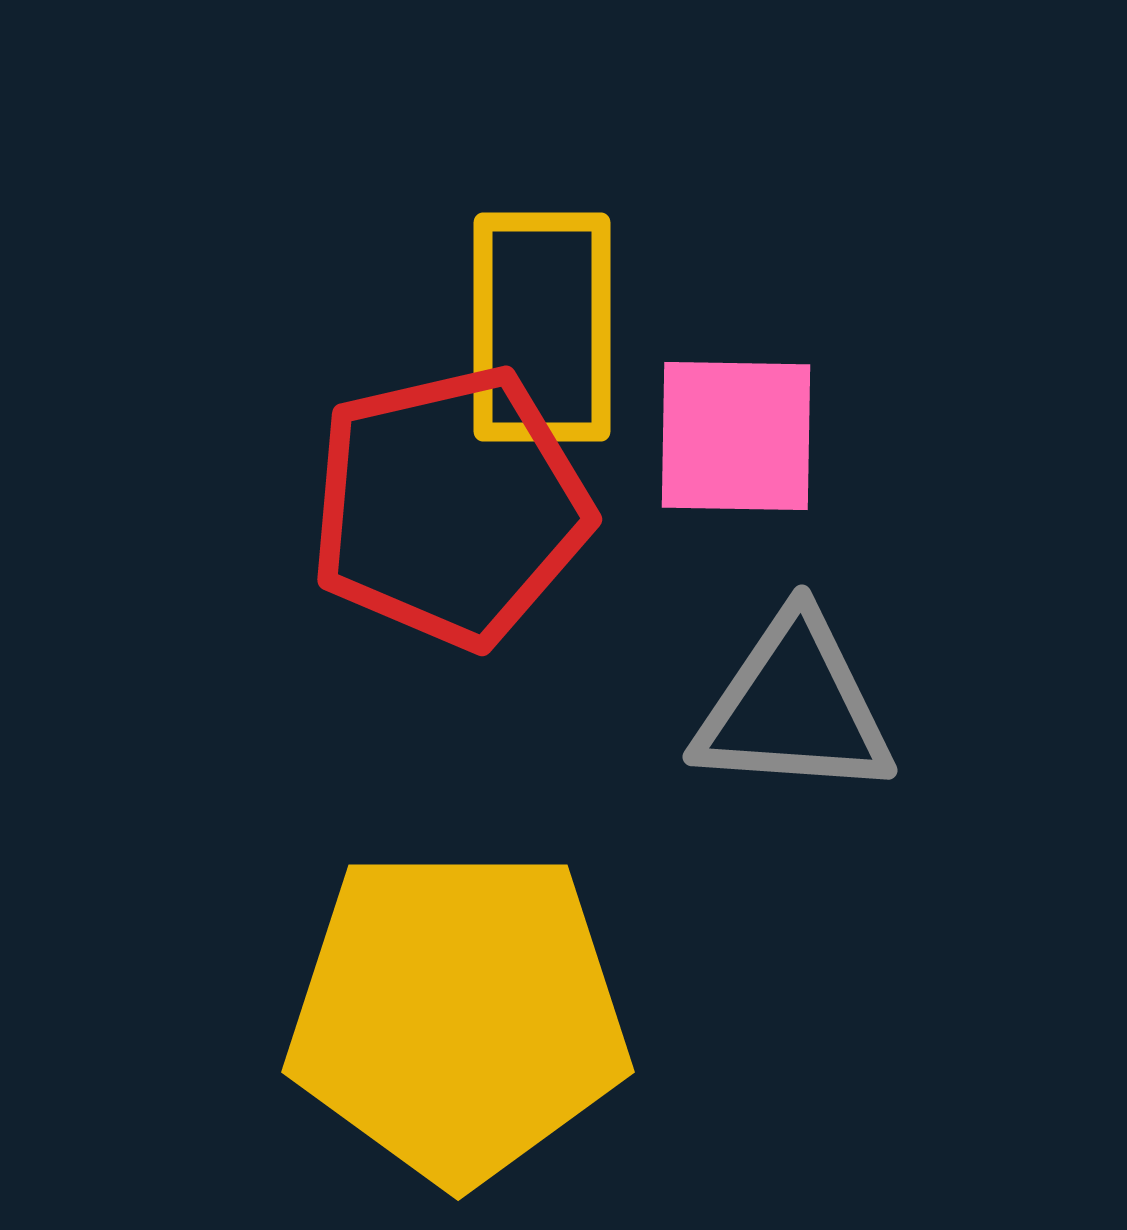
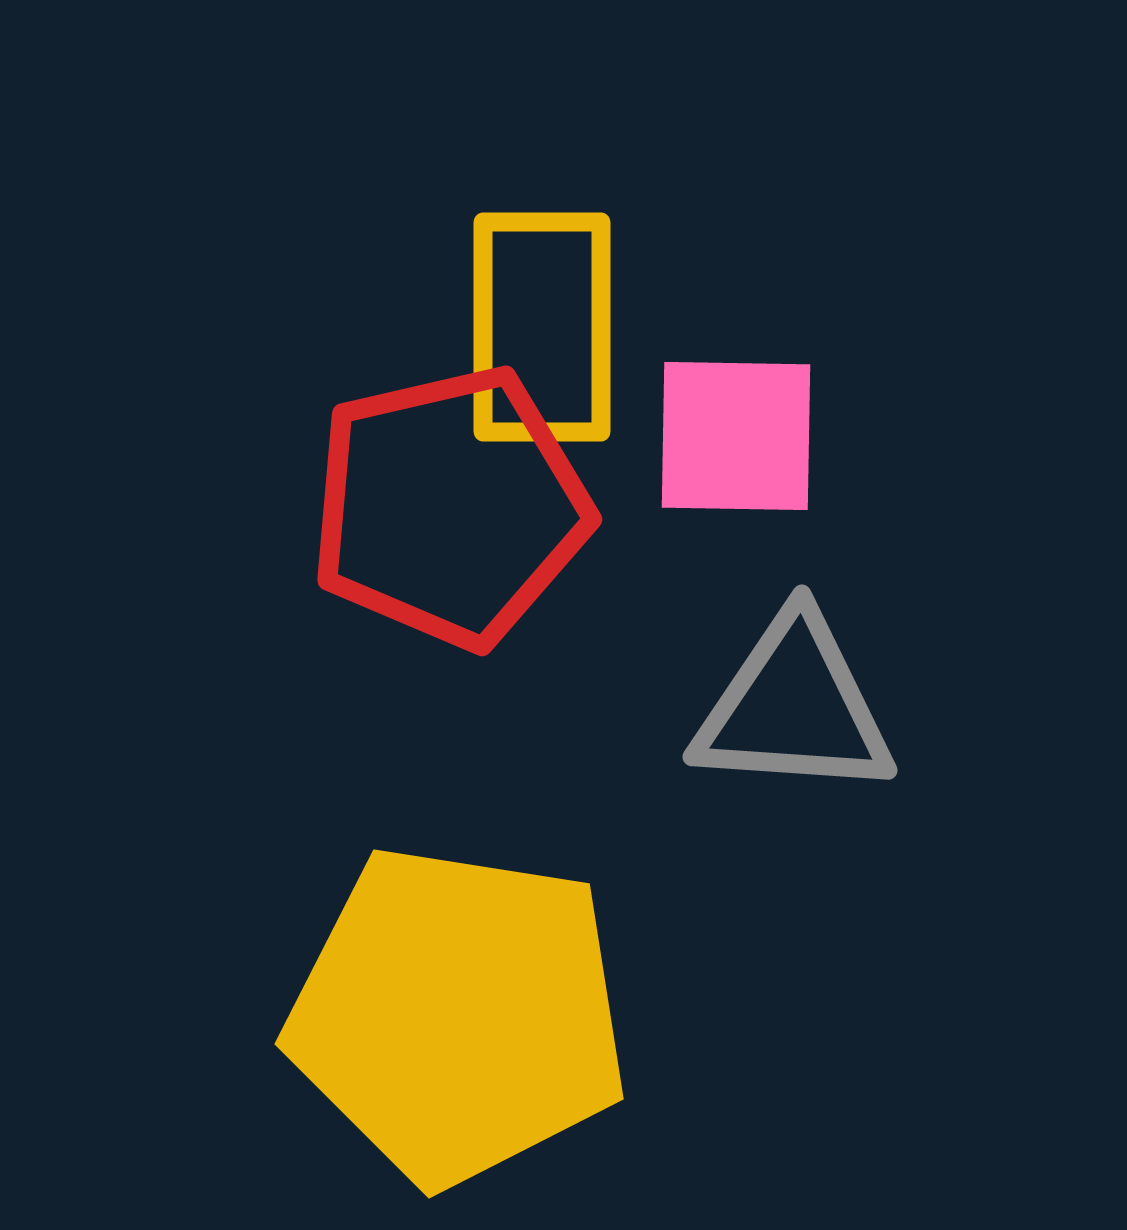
yellow pentagon: rotated 9 degrees clockwise
